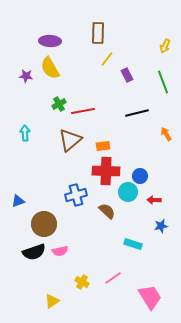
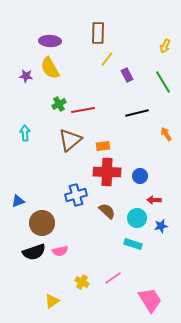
green line: rotated 10 degrees counterclockwise
red line: moved 1 px up
red cross: moved 1 px right, 1 px down
cyan circle: moved 9 px right, 26 px down
brown circle: moved 2 px left, 1 px up
pink trapezoid: moved 3 px down
